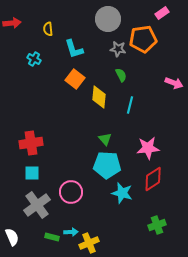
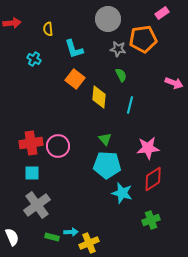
pink circle: moved 13 px left, 46 px up
green cross: moved 6 px left, 5 px up
